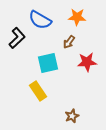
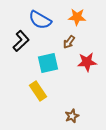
black L-shape: moved 4 px right, 3 px down
